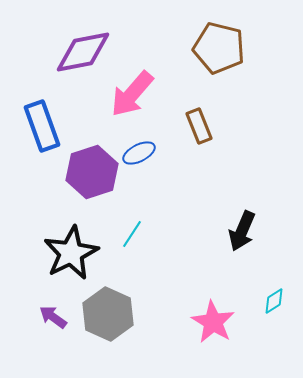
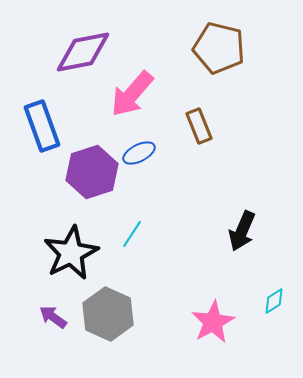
pink star: rotated 12 degrees clockwise
